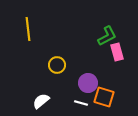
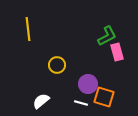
purple circle: moved 1 px down
